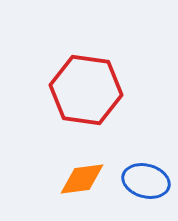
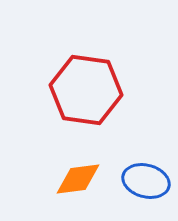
orange diamond: moved 4 px left
